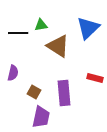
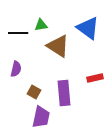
blue triangle: rotated 40 degrees counterclockwise
purple semicircle: moved 3 px right, 4 px up
red rectangle: rotated 28 degrees counterclockwise
